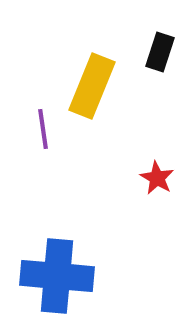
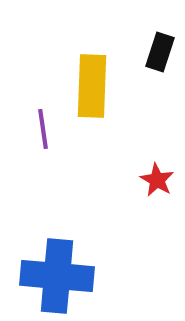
yellow rectangle: rotated 20 degrees counterclockwise
red star: moved 2 px down
